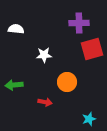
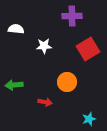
purple cross: moved 7 px left, 7 px up
red square: moved 4 px left; rotated 15 degrees counterclockwise
white star: moved 9 px up
